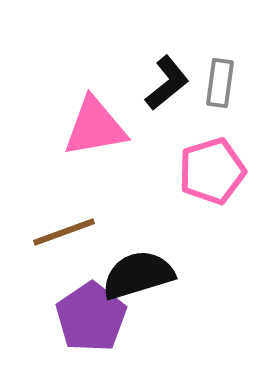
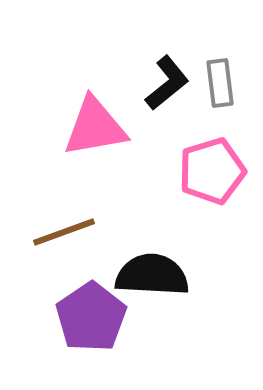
gray rectangle: rotated 15 degrees counterclockwise
black semicircle: moved 14 px right; rotated 20 degrees clockwise
